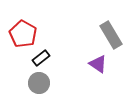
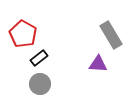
black rectangle: moved 2 px left
purple triangle: rotated 30 degrees counterclockwise
gray circle: moved 1 px right, 1 px down
